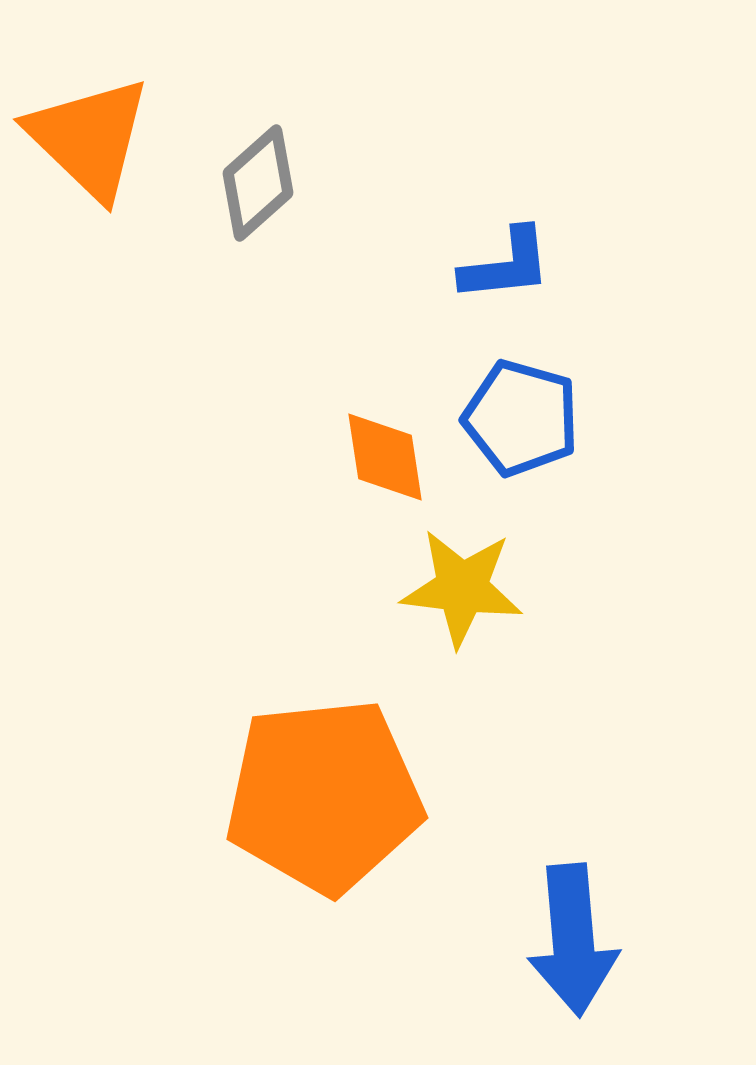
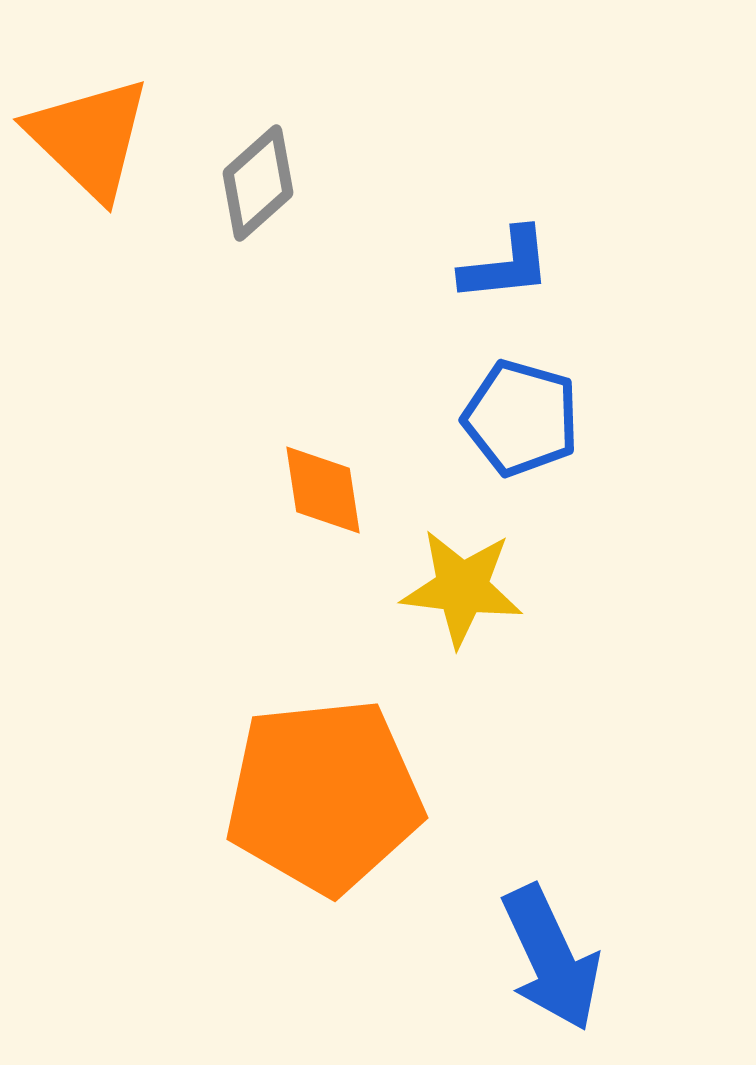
orange diamond: moved 62 px left, 33 px down
blue arrow: moved 22 px left, 18 px down; rotated 20 degrees counterclockwise
